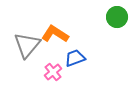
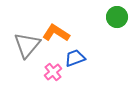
orange L-shape: moved 1 px right, 1 px up
